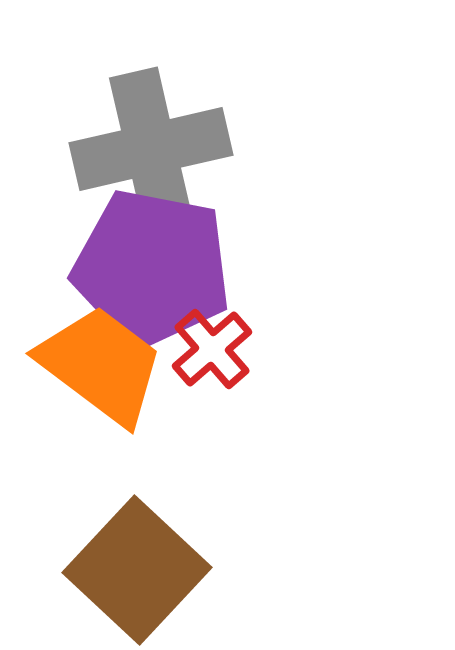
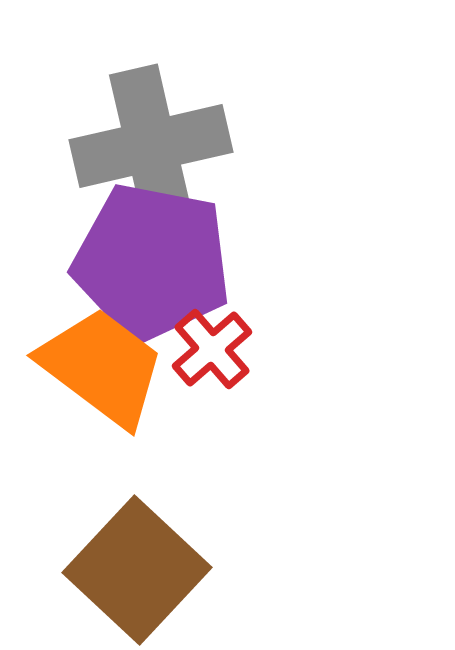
gray cross: moved 3 px up
purple pentagon: moved 6 px up
orange trapezoid: moved 1 px right, 2 px down
